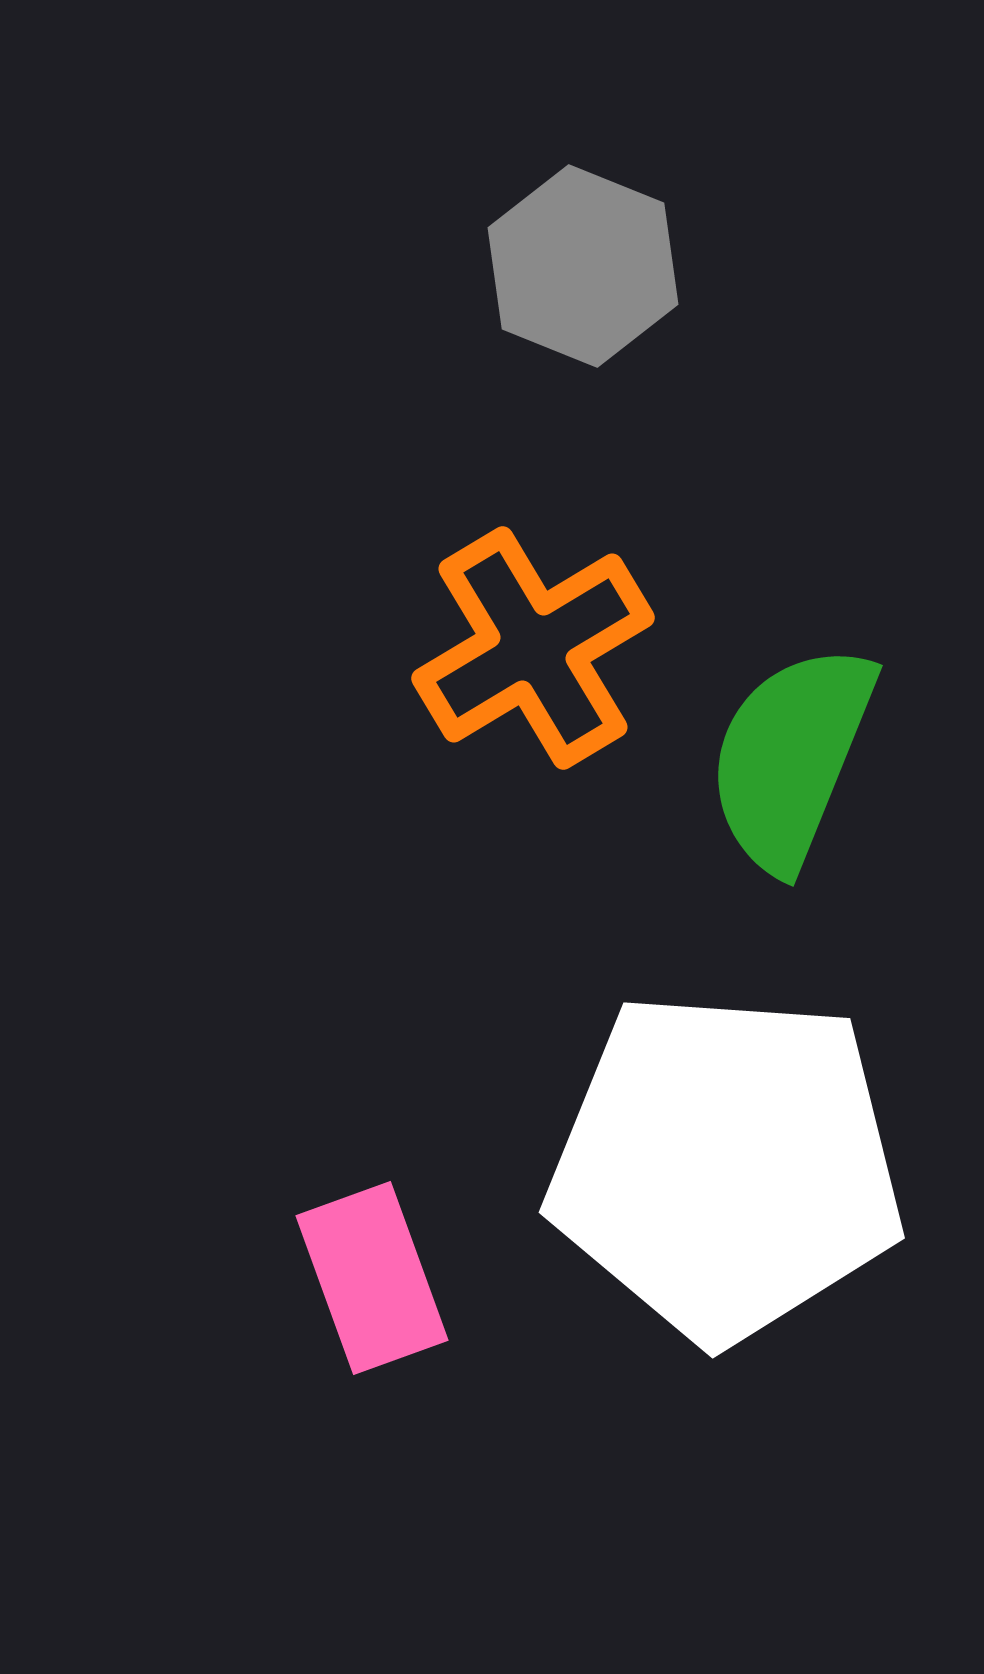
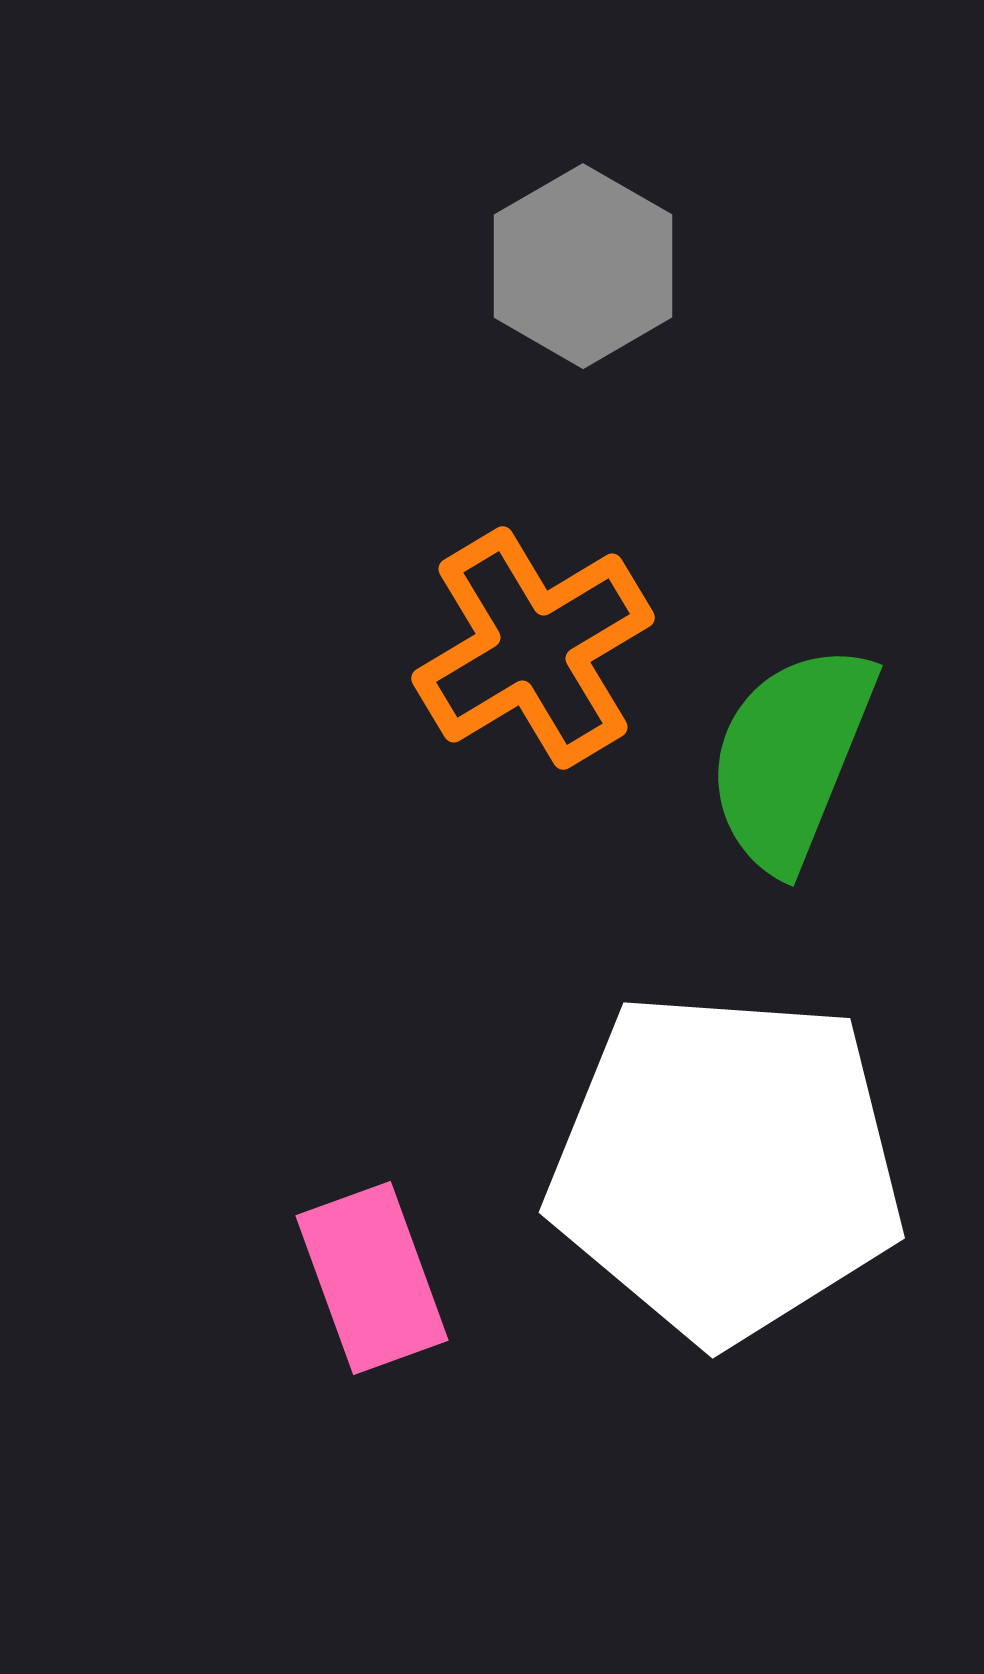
gray hexagon: rotated 8 degrees clockwise
